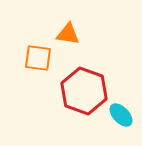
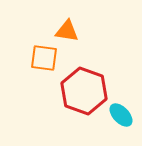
orange triangle: moved 1 px left, 3 px up
orange square: moved 6 px right
